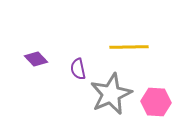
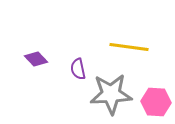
yellow line: rotated 9 degrees clockwise
gray star: rotated 21 degrees clockwise
